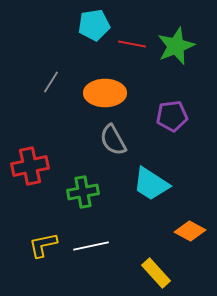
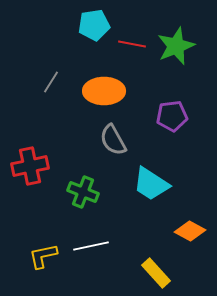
orange ellipse: moved 1 px left, 2 px up
green cross: rotated 32 degrees clockwise
yellow L-shape: moved 11 px down
